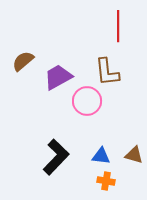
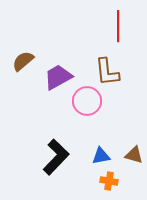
blue triangle: rotated 18 degrees counterclockwise
orange cross: moved 3 px right
